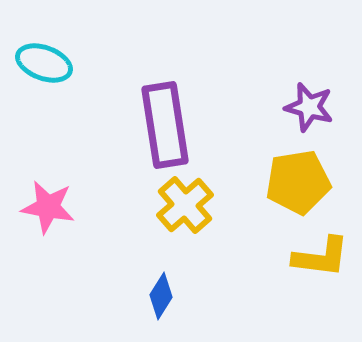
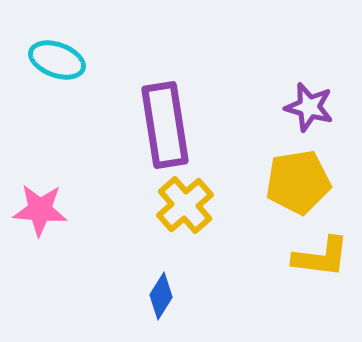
cyan ellipse: moved 13 px right, 3 px up
pink star: moved 8 px left, 3 px down; rotated 6 degrees counterclockwise
